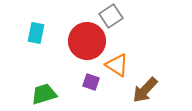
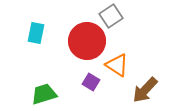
purple square: rotated 12 degrees clockwise
